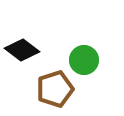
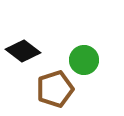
black diamond: moved 1 px right, 1 px down
